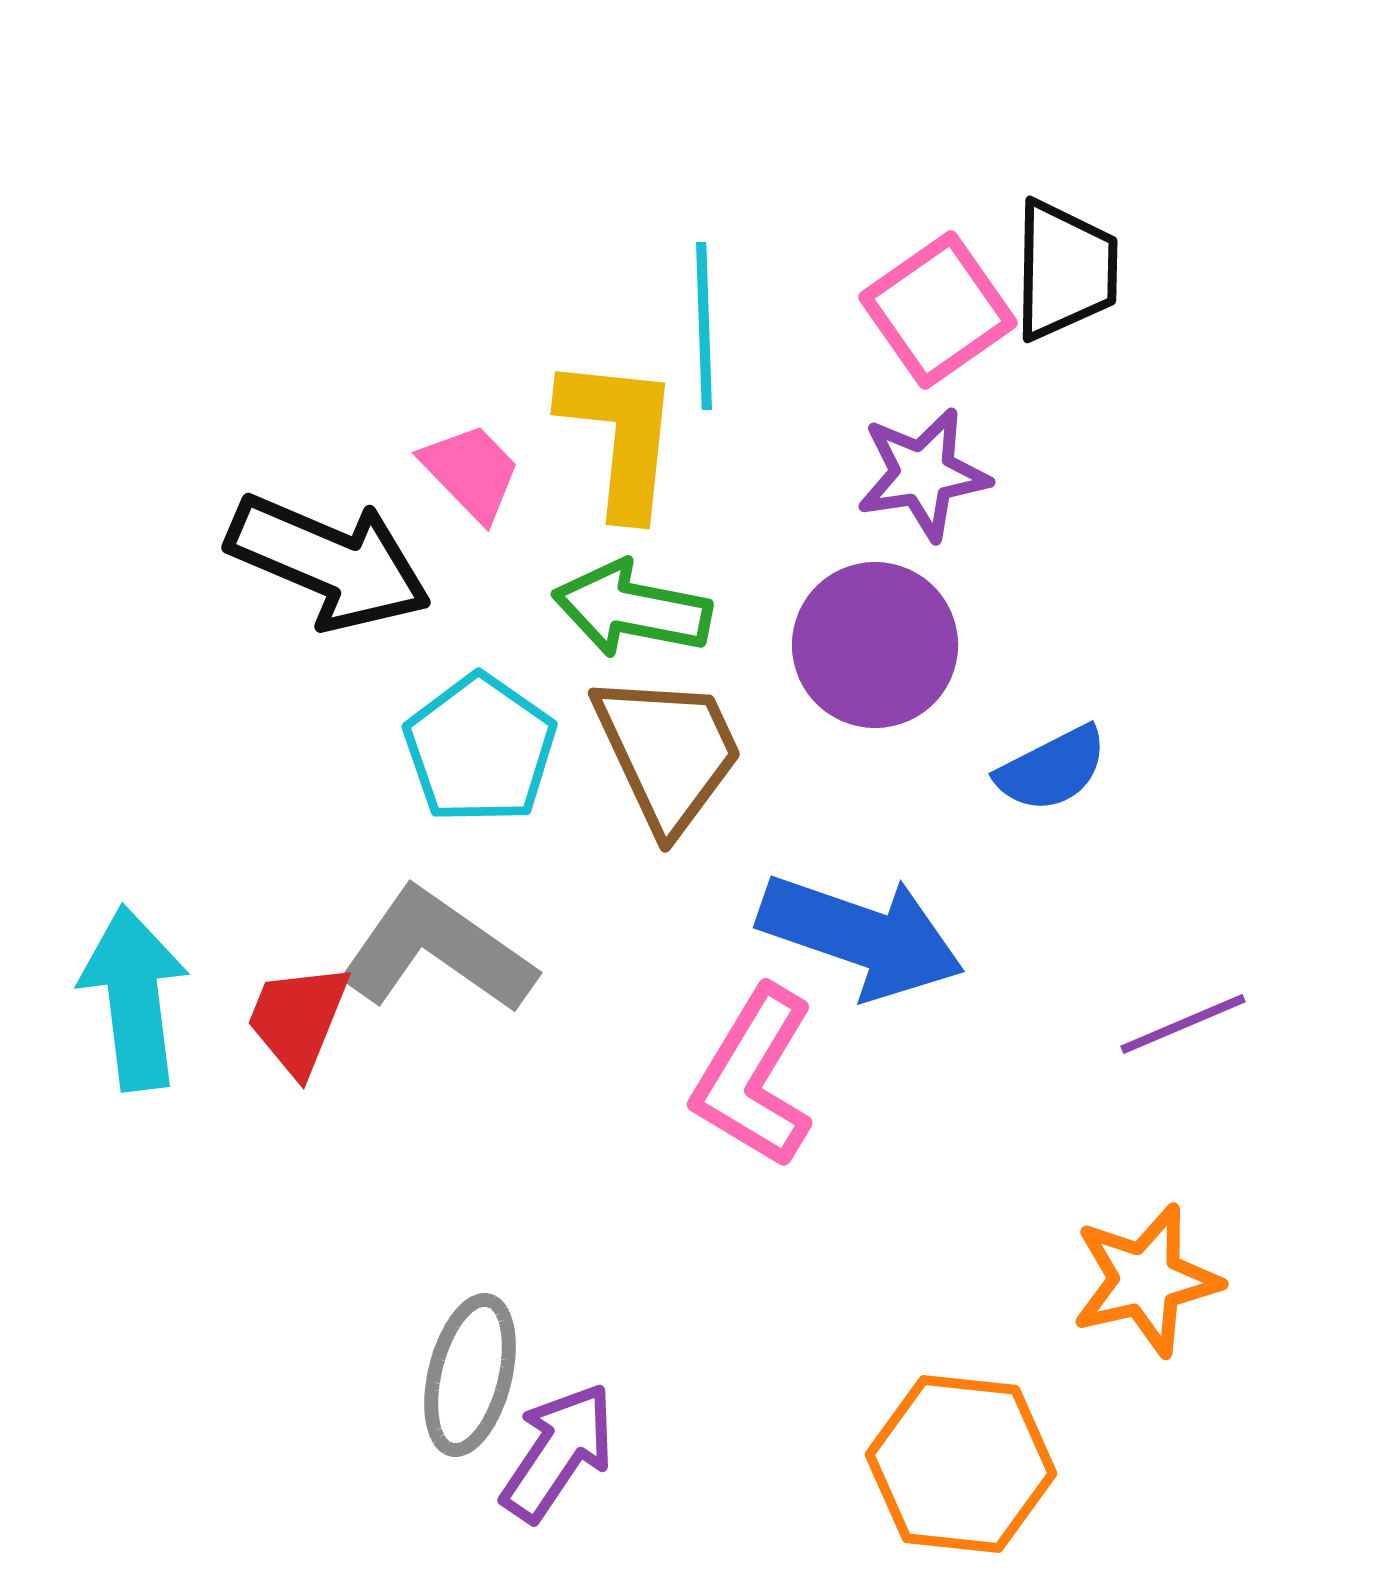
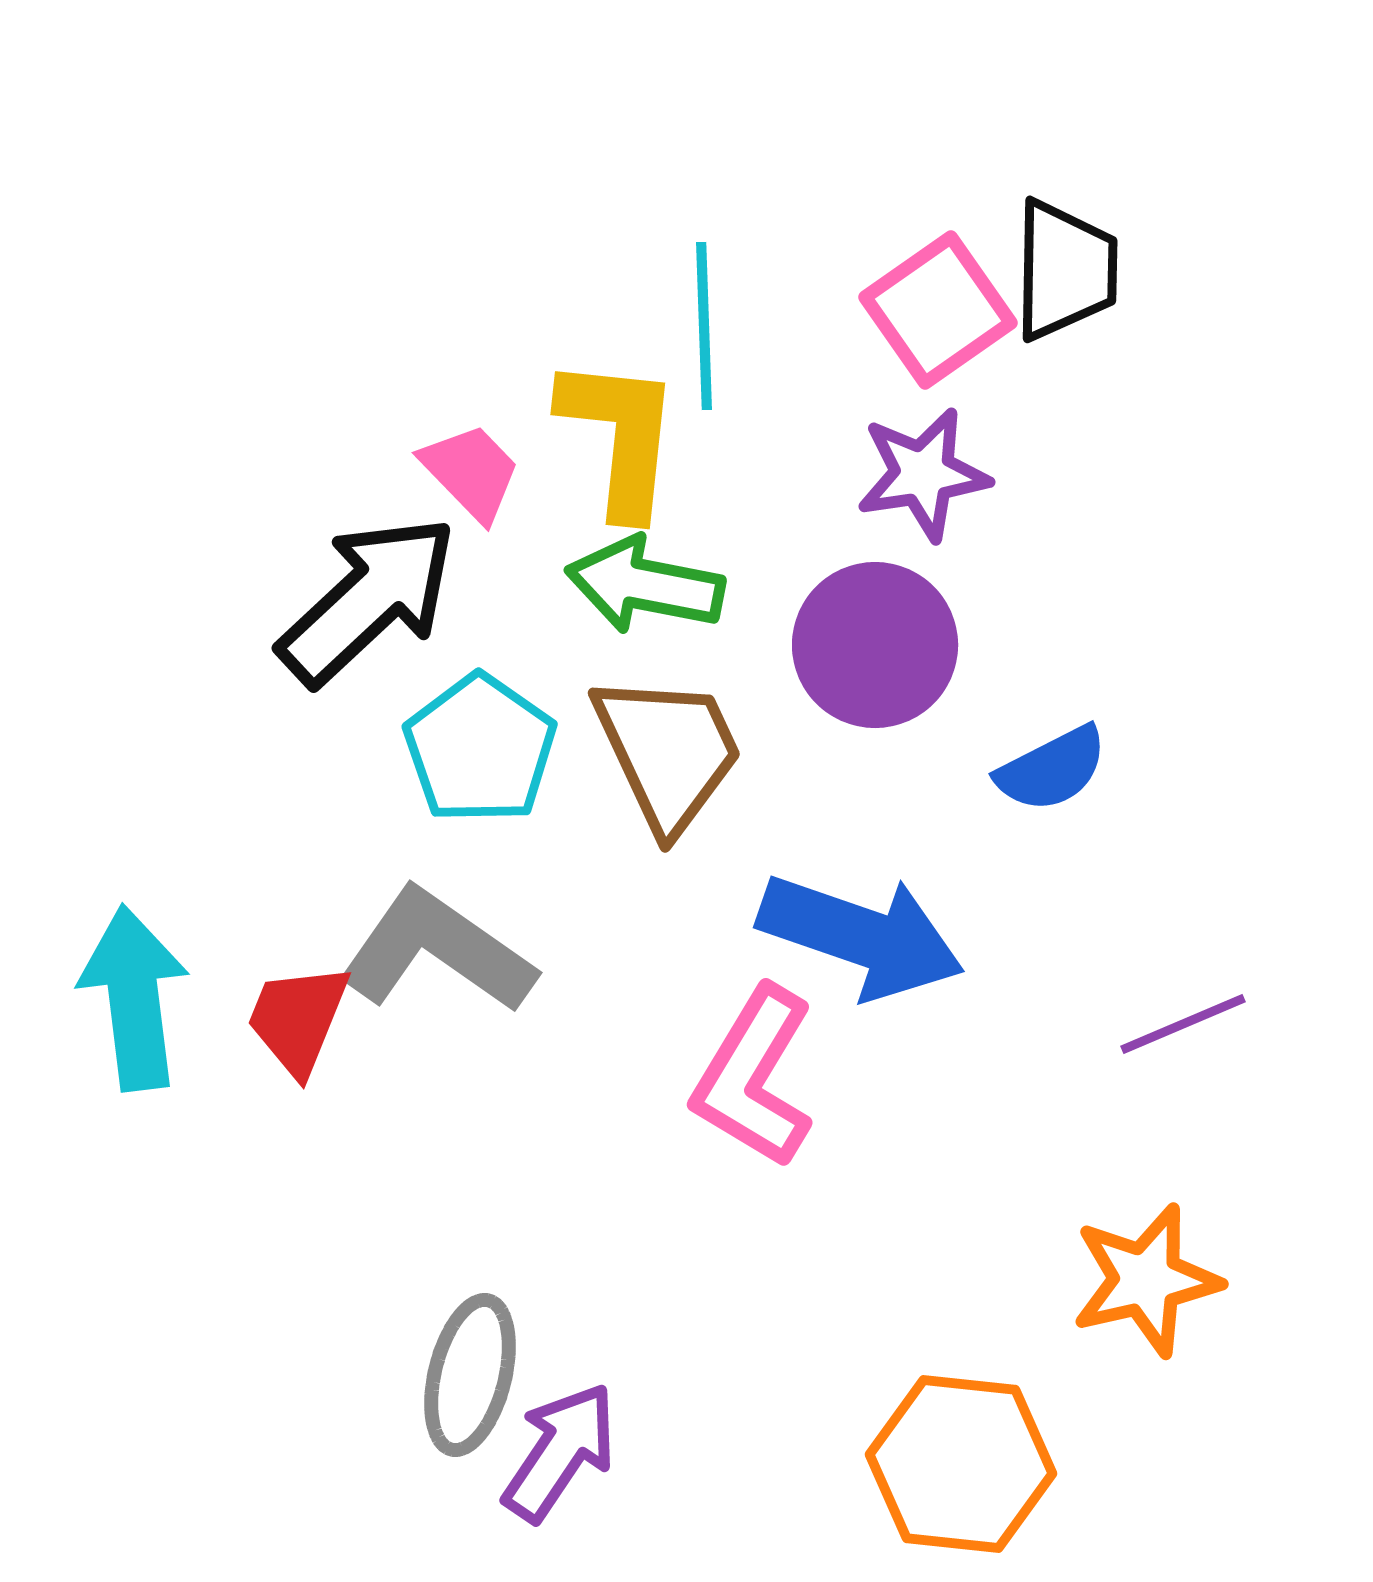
black arrow: moved 39 px right, 38 px down; rotated 66 degrees counterclockwise
green arrow: moved 13 px right, 24 px up
purple arrow: moved 2 px right
